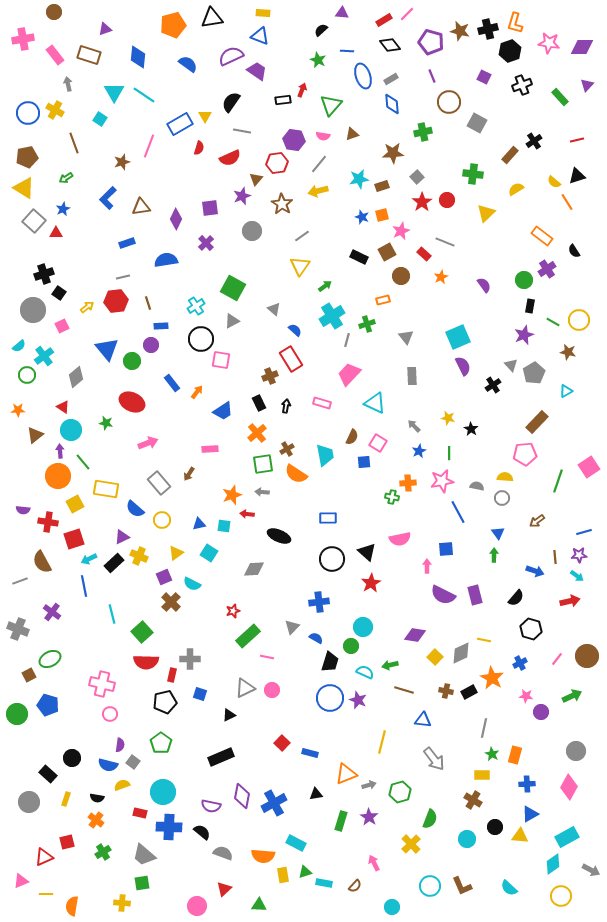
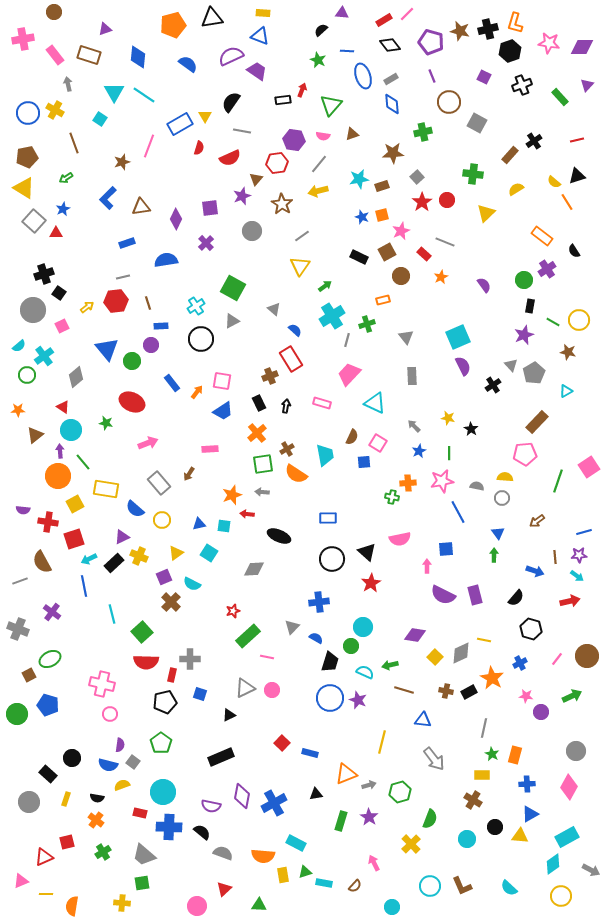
pink square at (221, 360): moved 1 px right, 21 px down
